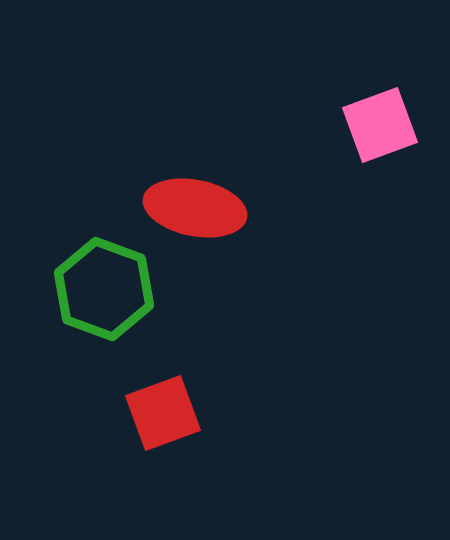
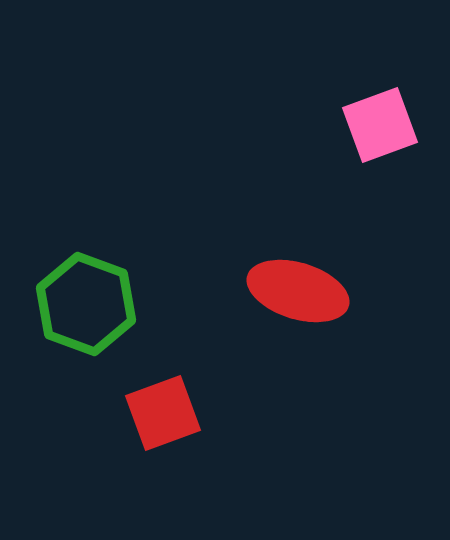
red ellipse: moved 103 px right, 83 px down; rotated 6 degrees clockwise
green hexagon: moved 18 px left, 15 px down
